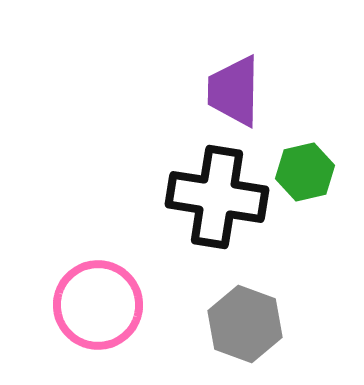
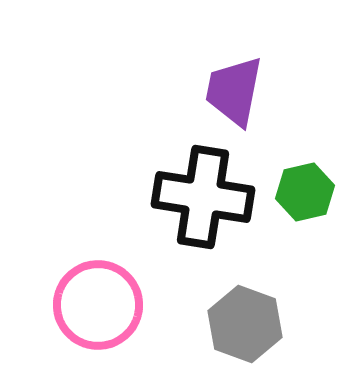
purple trapezoid: rotated 10 degrees clockwise
green hexagon: moved 20 px down
black cross: moved 14 px left
